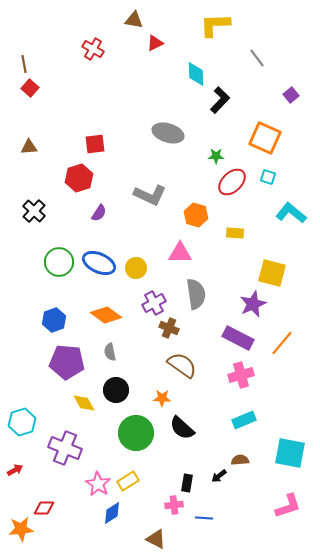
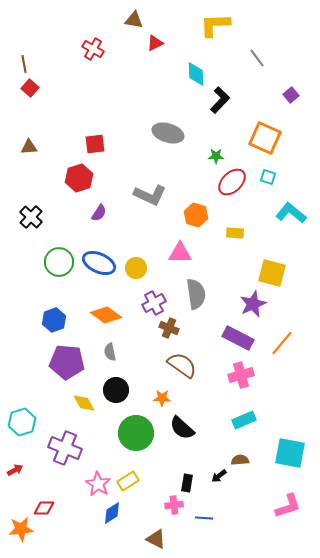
black cross at (34, 211): moved 3 px left, 6 px down
